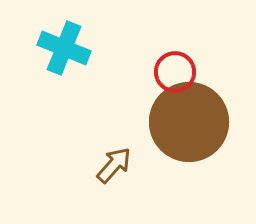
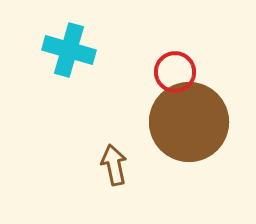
cyan cross: moved 5 px right, 2 px down; rotated 6 degrees counterclockwise
brown arrow: rotated 54 degrees counterclockwise
